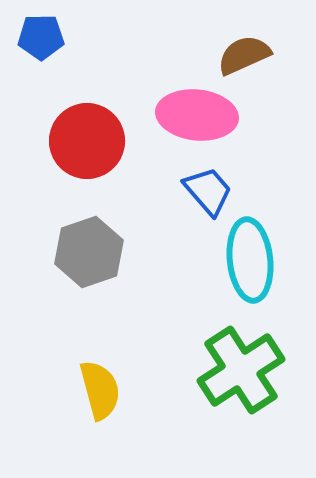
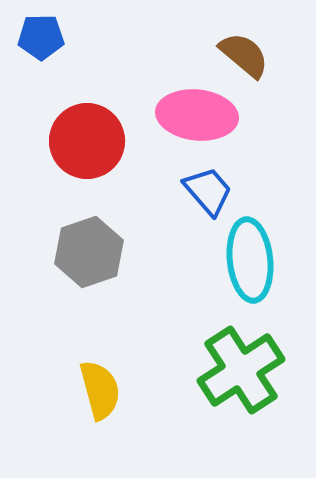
brown semicircle: rotated 64 degrees clockwise
